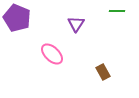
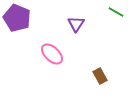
green line: moved 1 px left, 1 px down; rotated 28 degrees clockwise
brown rectangle: moved 3 px left, 4 px down
